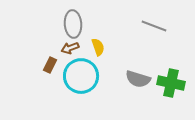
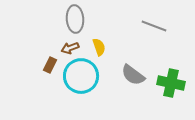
gray ellipse: moved 2 px right, 5 px up
yellow semicircle: moved 1 px right
gray semicircle: moved 5 px left, 4 px up; rotated 20 degrees clockwise
